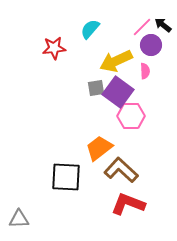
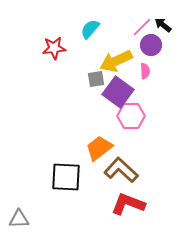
gray square: moved 9 px up
